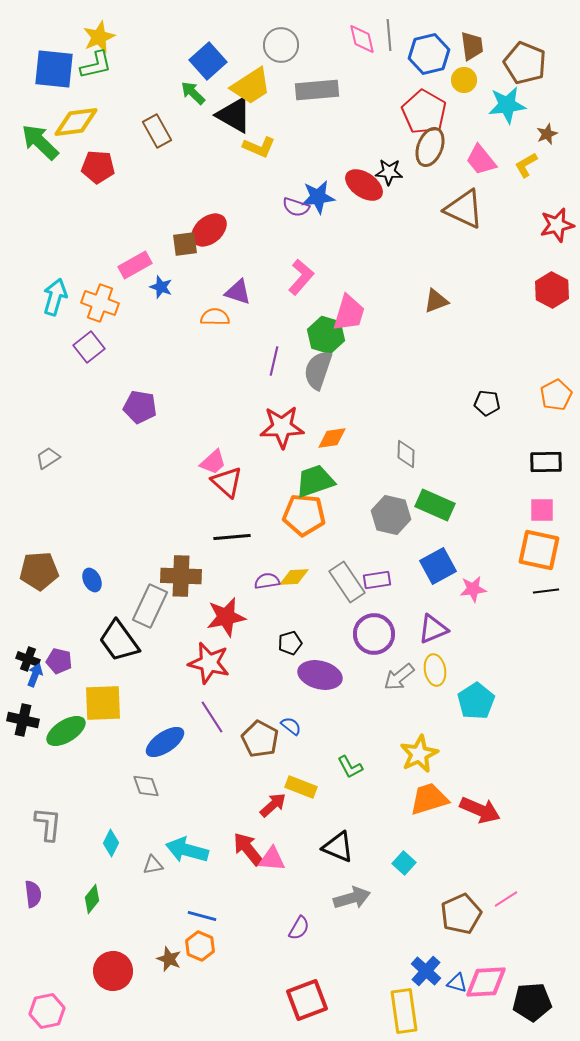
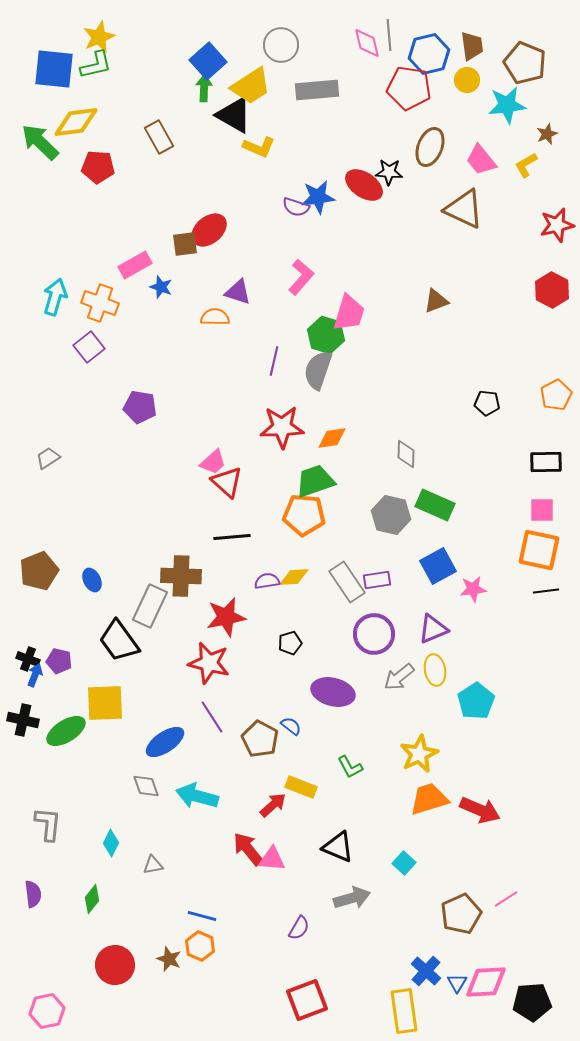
pink diamond at (362, 39): moved 5 px right, 4 px down
yellow circle at (464, 80): moved 3 px right
green arrow at (193, 93): moved 11 px right, 5 px up; rotated 48 degrees clockwise
red pentagon at (424, 112): moved 15 px left, 24 px up; rotated 21 degrees counterclockwise
brown rectangle at (157, 131): moved 2 px right, 6 px down
brown pentagon at (39, 571): rotated 18 degrees counterclockwise
purple ellipse at (320, 675): moved 13 px right, 17 px down
yellow square at (103, 703): moved 2 px right
cyan arrow at (187, 850): moved 10 px right, 54 px up
red circle at (113, 971): moved 2 px right, 6 px up
blue triangle at (457, 983): rotated 45 degrees clockwise
